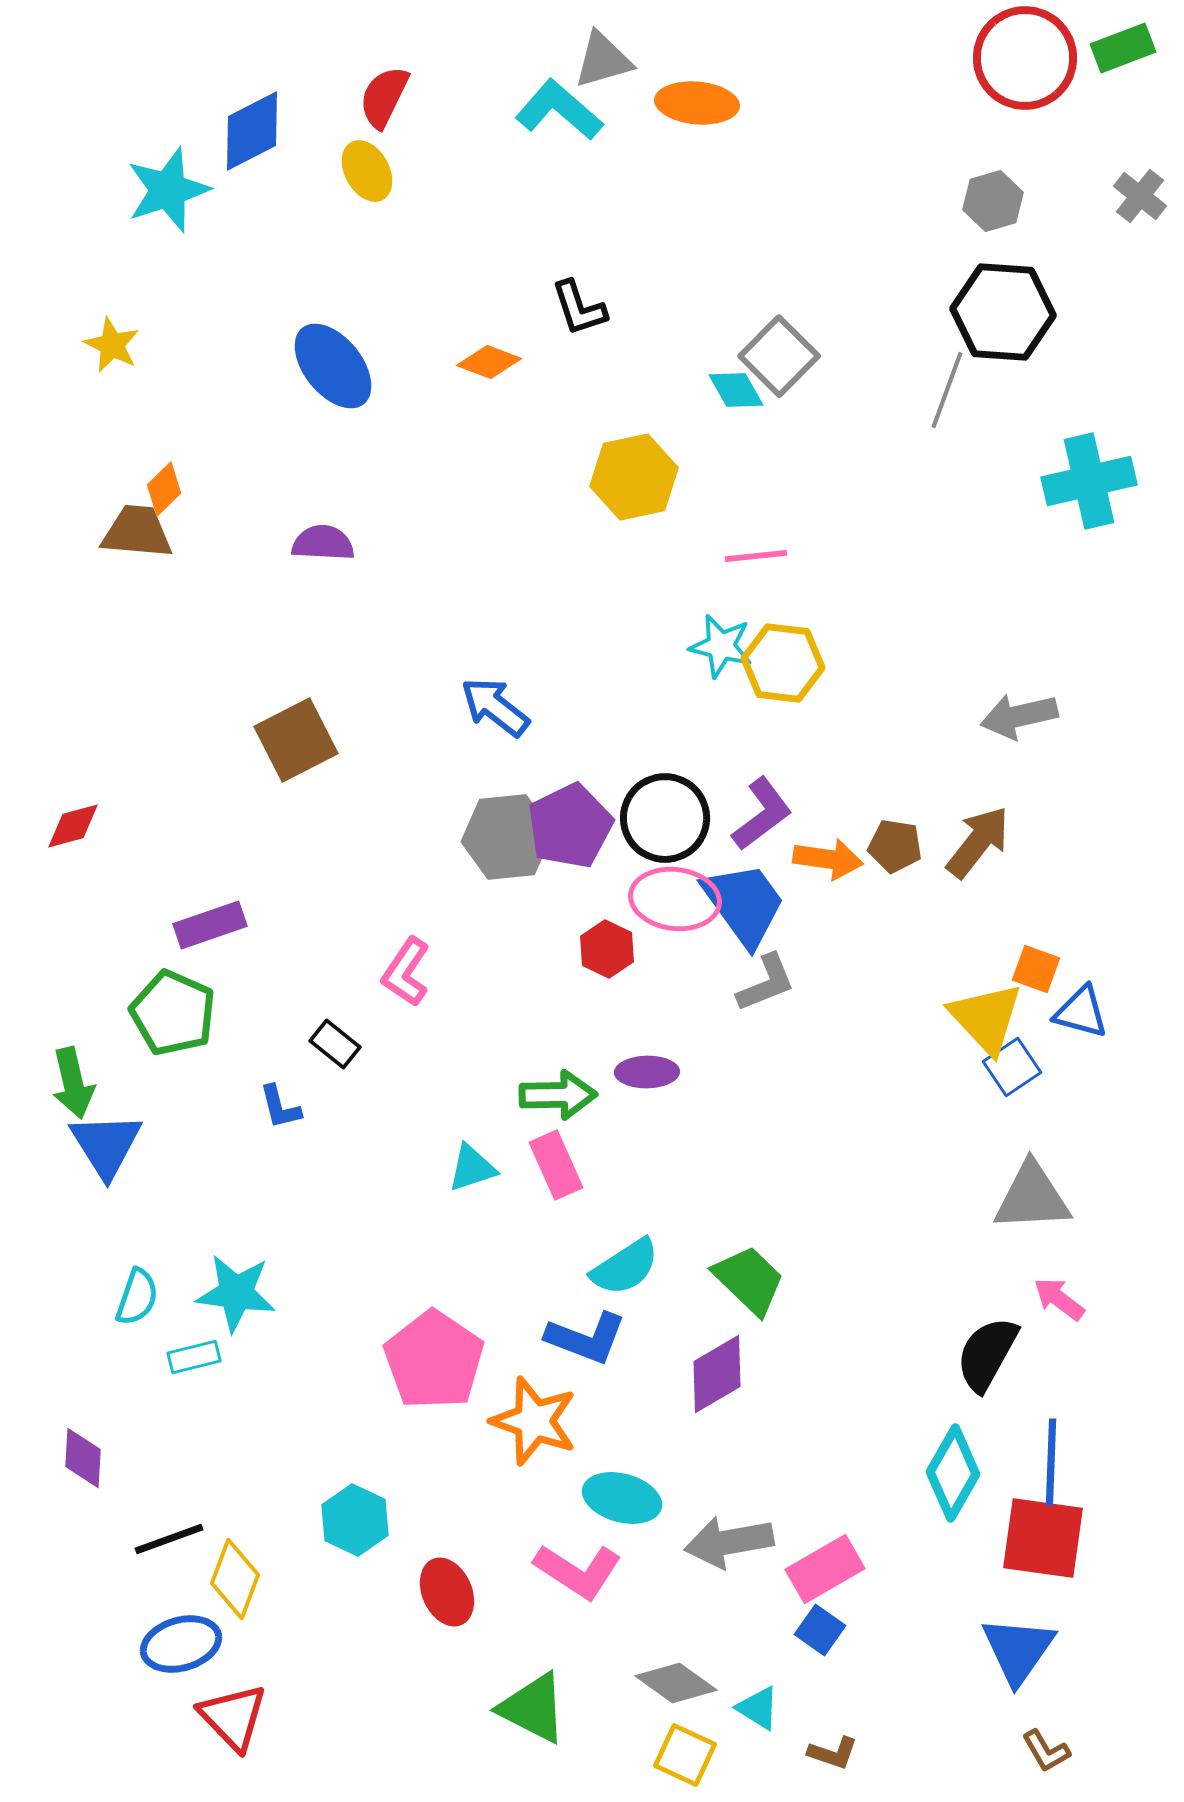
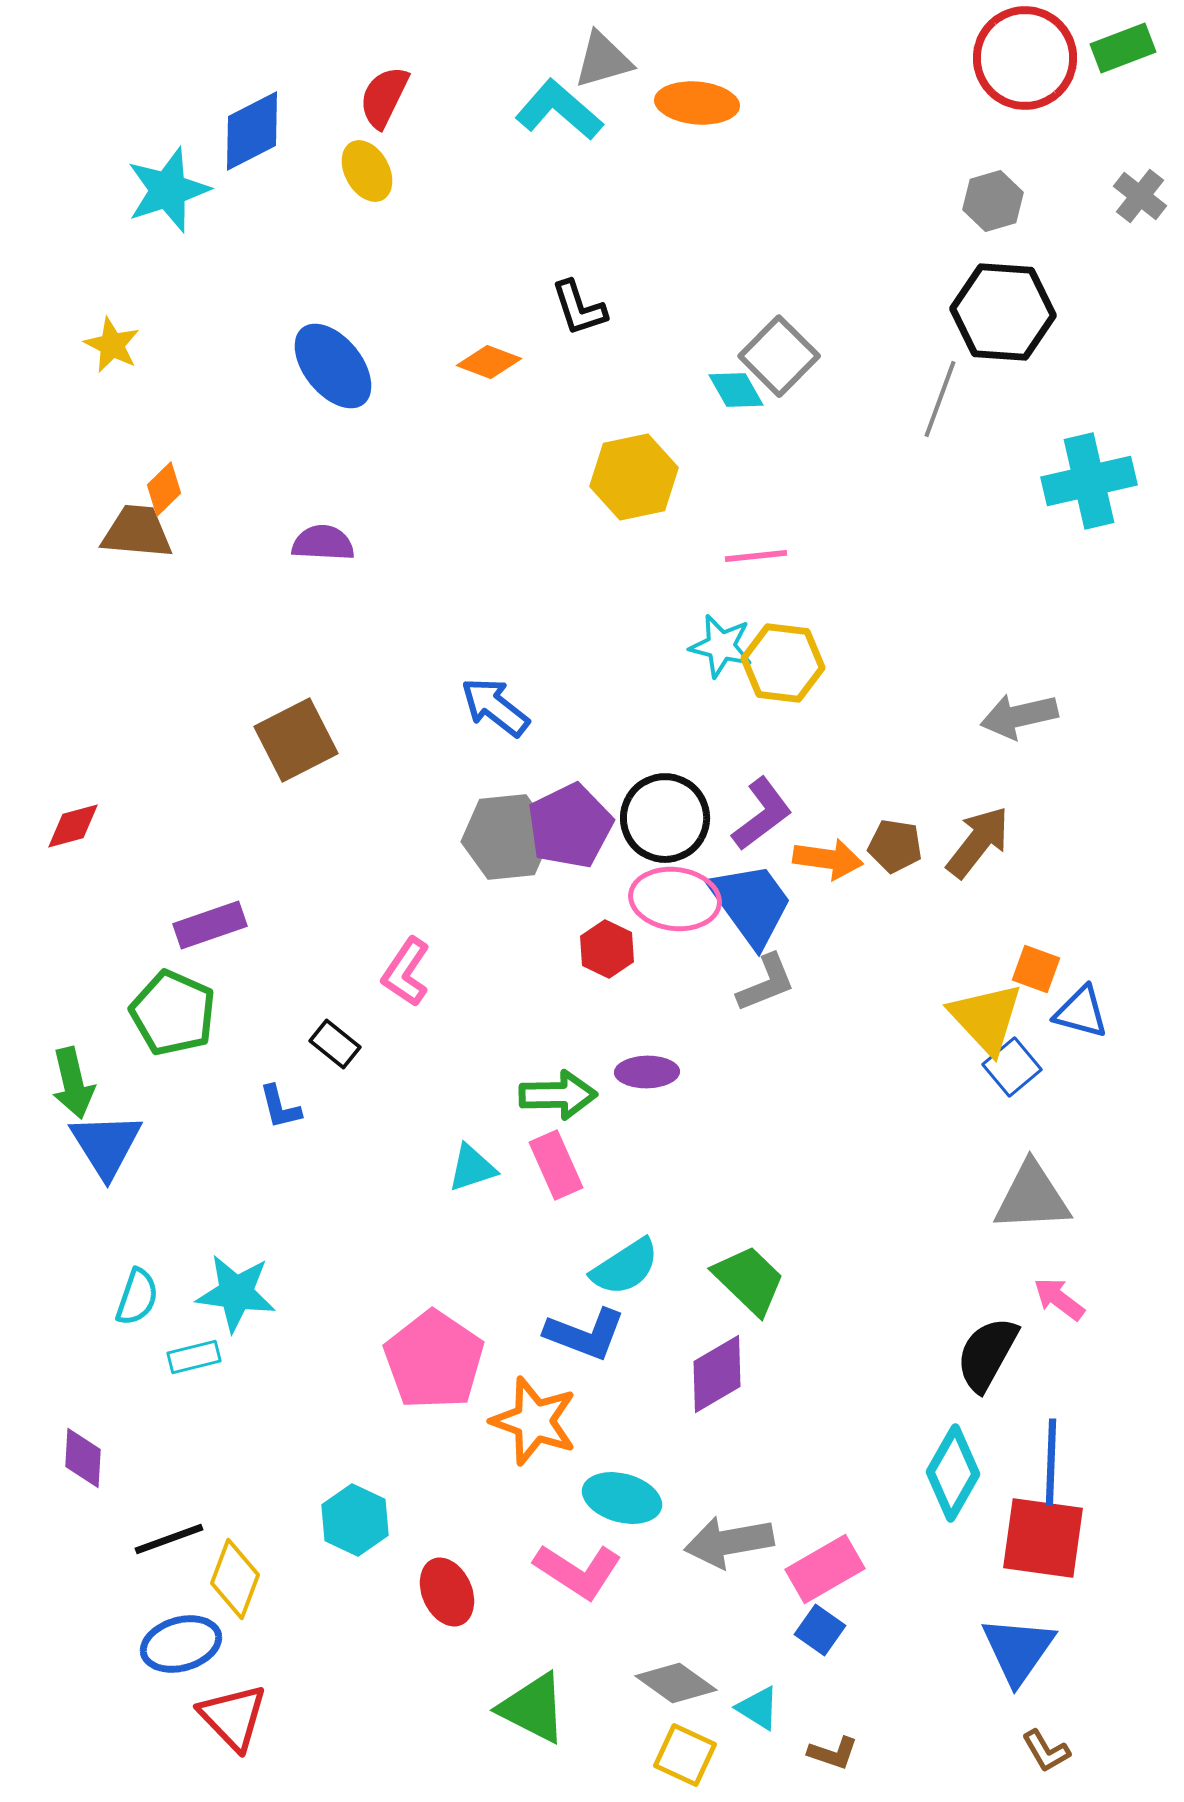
gray line at (947, 390): moved 7 px left, 9 px down
blue trapezoid at (744, 904): moved 7 px right
blue square at (1012, 1067): rotated 6 degrees counterclockwise
blue L-shape at (586, 1338): moved 1 px left, 4 px up
